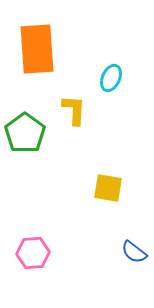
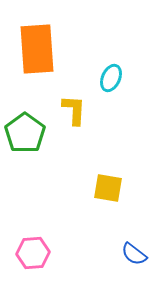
blue semicircle: moved 2 px down
